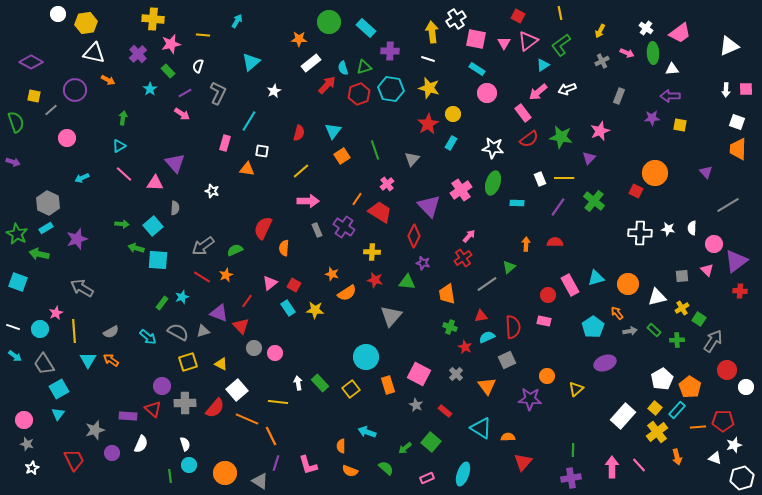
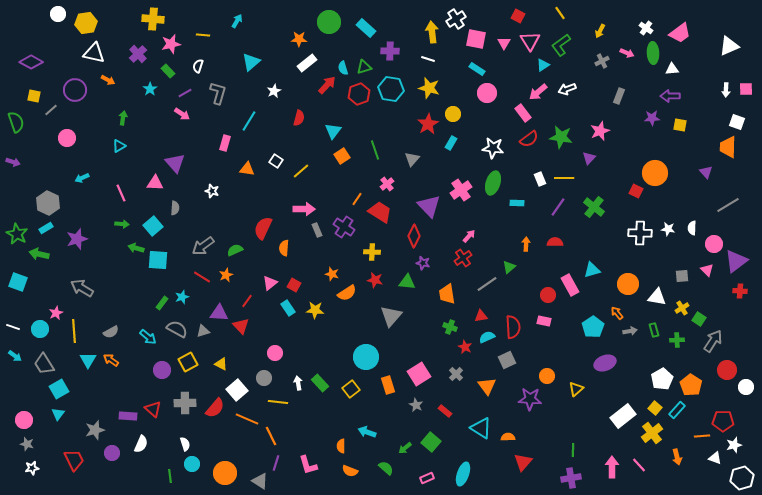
yellow line at (560, 13): rotated 24 degrees counterclockwise
pink triangle at (528, 41): moved 2 px right; rotated 25 degrees counterclockwise
white rectangle at (311, 63): moved 4 px left
gray L-shape at (218, 93): rotated 10 degrees counterclockwise
red semicircle at (299, 133): moved 15 px up
orange trapezoid at (738, 149): moved 10 px left, 2 px up
white square at (262, 151): moved 14 px right, 10 px down; rotated 24 degrees clockwise
pink line at (124, 174): moved 3 px left, 19 px down; rotated 24 degrees clockwise
pink arrow at (308, 201): moved 4 px left, 8 px down
green cross at (594, 201): moved 6 px down
cyan triangle at (596, 278): moved 4 px left, 8 px up
white triangle at (657, 297): rotated 24 degrees clockwise
purple triangle at (219, 313): rotated 18 degrees counterclockwise
green rectangle at (654, 330): rotated 32 degrees clockwise
gray semicircle at (178, 332): moved 1 px left, 3 px up
gray circle at (254, 348): moved 10 px right, 30 px down
yellow square at (188, 362): rotated 12 degrees counterclockwise
pink square at (419, 374): rotated 30 degrees clockwise
purple circle at (162, 386): moved 16 px up
orange pentagon at (690, 387): moved 1 px right, 2 px up
white rectangle at (623, 416): rotated 10 degrees clockwise
orange line at (698, 427): moved 4 px right, 9 px down
yellow cross at (657, 432): moved 5 px left, 1 px down
cyan circle at (189, 465): moved 3 px right, 1 px up
white star at (32, 468): rotated 16 degrees clockwise
